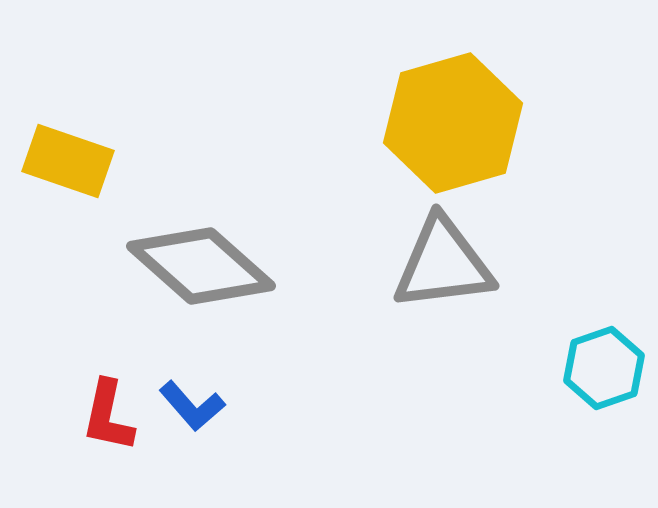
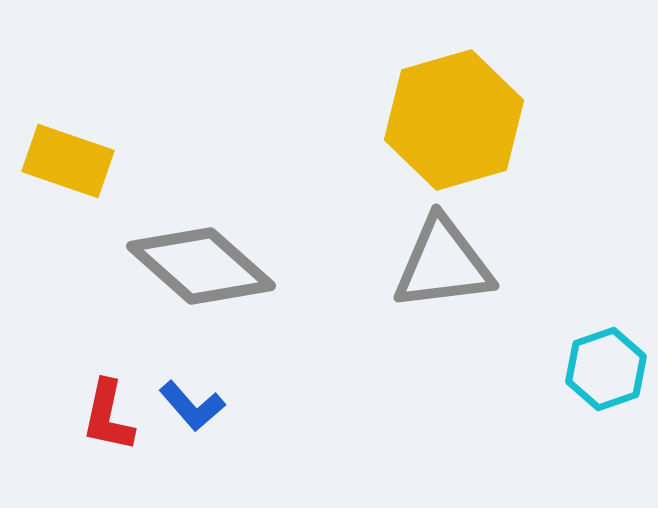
yellow hexagon: moved 1 px right, 3 px up
cyan hexagon: moved 2 px right, 1 px down
